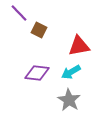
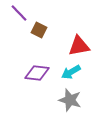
gray star: moved 1 px right; rotated 15 degrees counterclockwise
